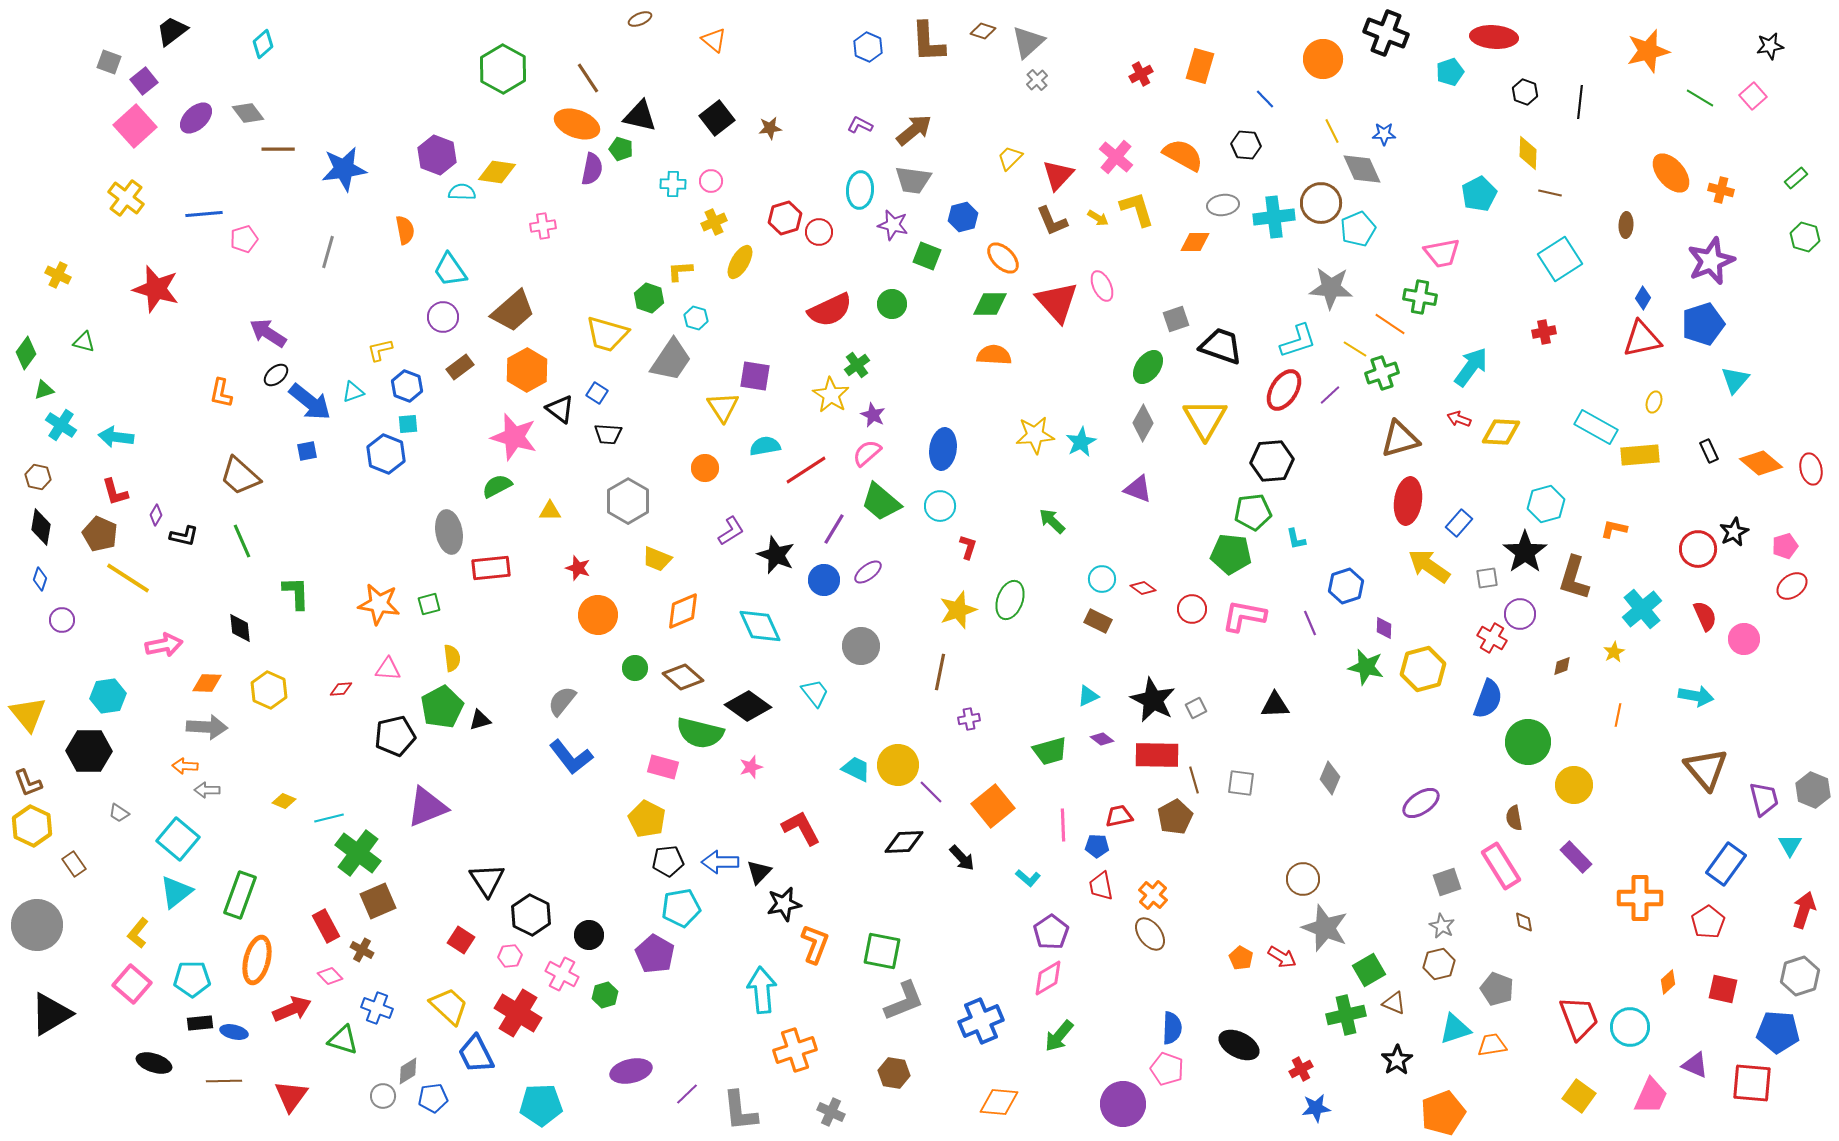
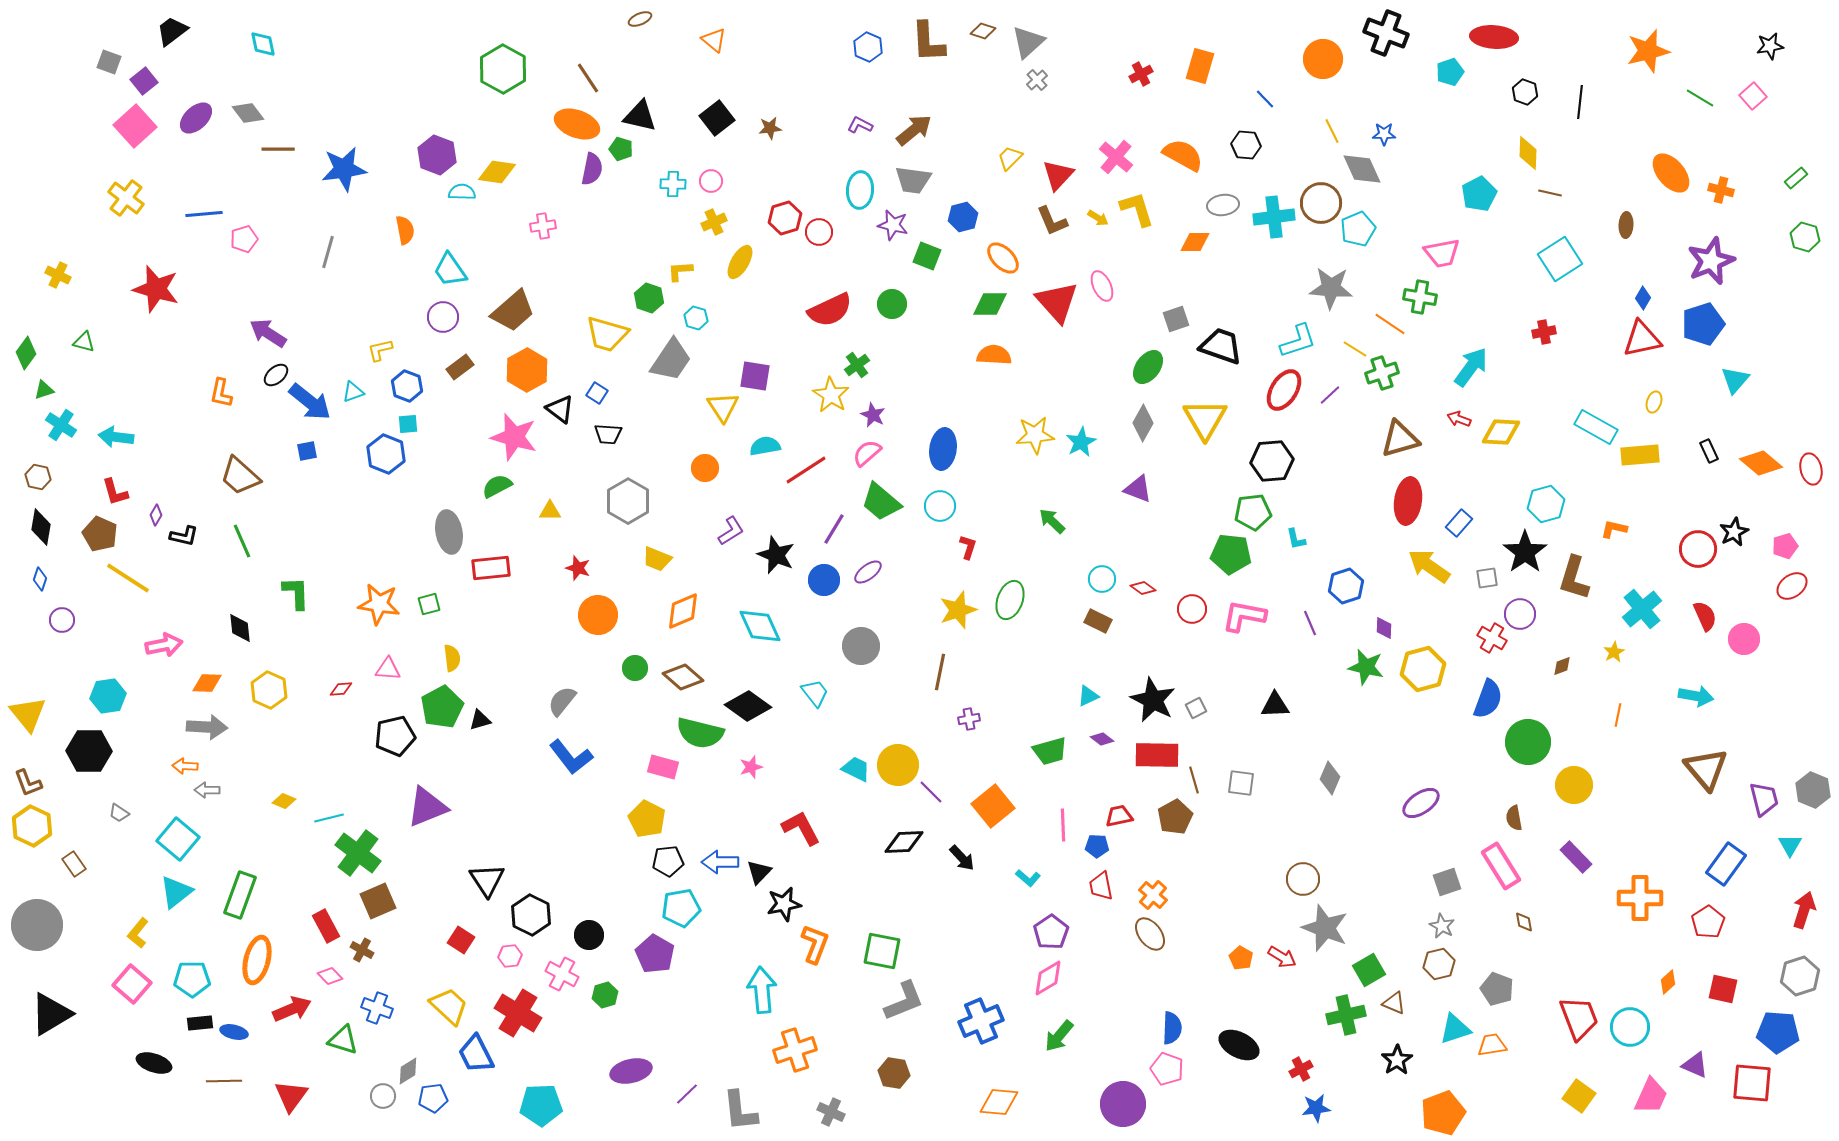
cyan diamond at (263, 44): rotated 60 degrees counterclockwise
